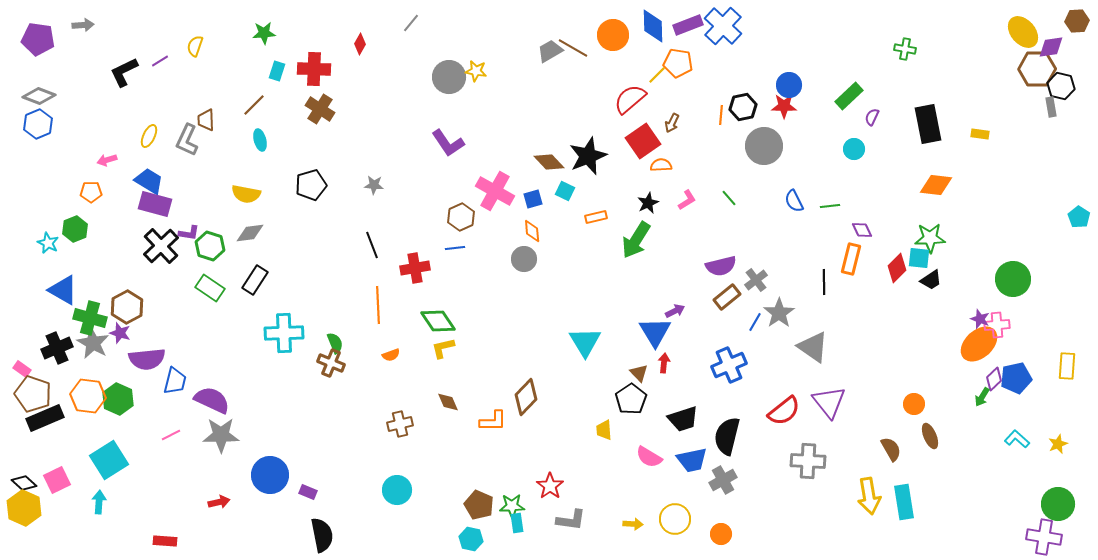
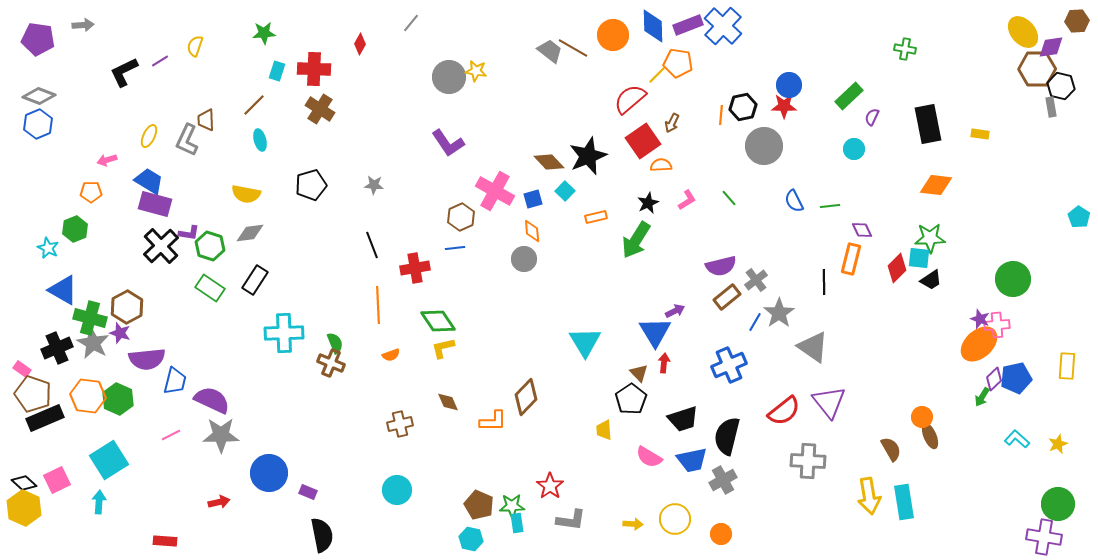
gray trapezoid at (550, 51): rotated 68 degrees clockwise
cyan square at (565, 191): rotated 18 degrees clockwise
cyan star at (48, 243): moved 5 px down
orange circle at (914, 404): moved 8 px right, 13 px down
blue circle at (270, 475): moved 1 px left, 2 px up
